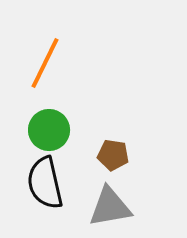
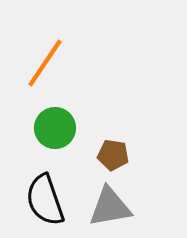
orange line: rotated 8 degrees clockwise
green circle: moved 6 px right, 2 px up
black semicircle: moved 17 px down; rotated 6 degrees counterclockwise
